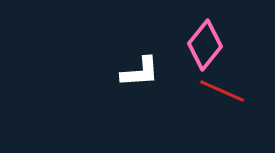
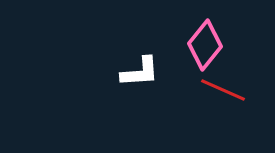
red line: moved 1 px right, 1 px up
